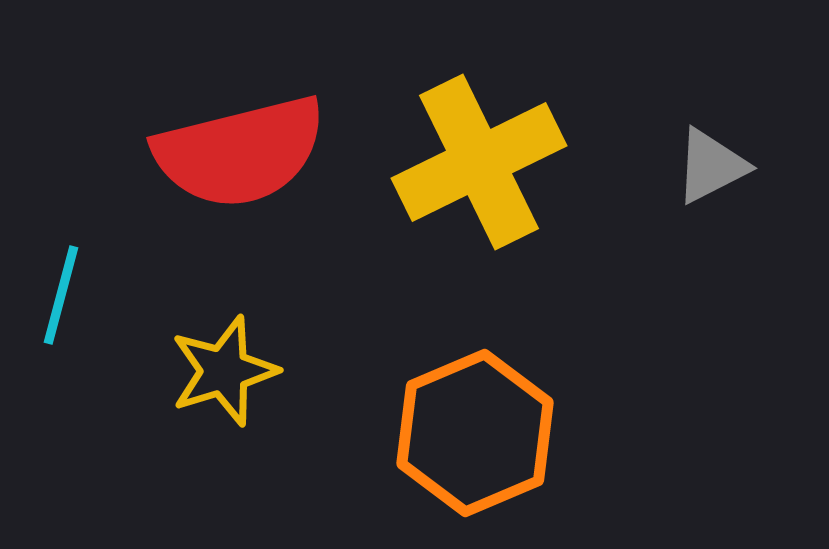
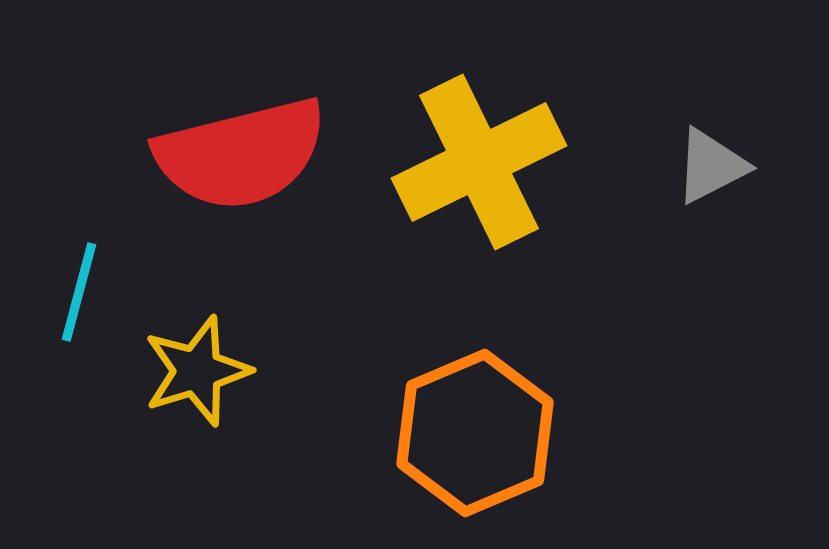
red semicircle: moved 1 px right, 2 px down
cyan line: moved 18 px right, 3 px up
yellow star: moved 27 px left
